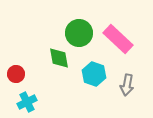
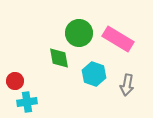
pink rectangle: rotated 12 degrees counterclockwise
red circle: moved 1 px left, 7 px down
cyan cross: rotated 18 degrees clockwise
